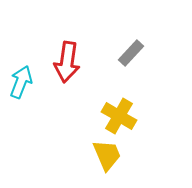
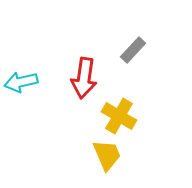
gray rectangle: moved 2 px right, 3 px up
red arrow: moved 17 px right, 16 px down
cyan arrow: rotated 124 degrees counterclockwise
